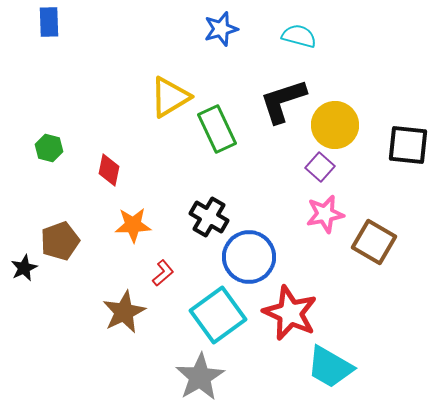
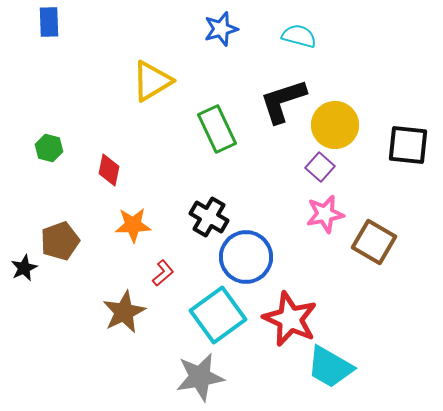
yellow triangle: moved 18 px left, 16 px up
blue circle: moved 3 px left
red star: moved 6 px down
gray star: rotated 21 degrees clockwise
